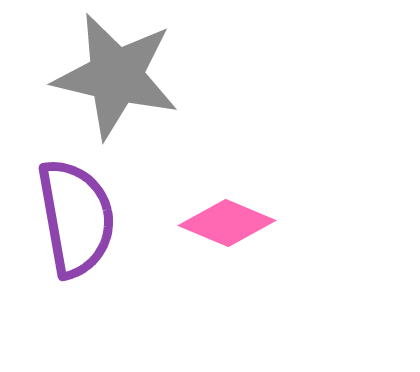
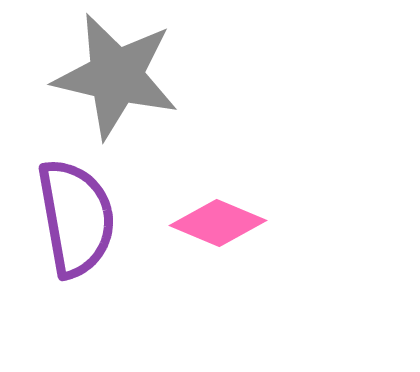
pink diamond: moved 9 px left
